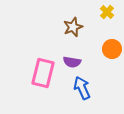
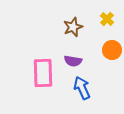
yellow cross: moved 7 px down
orange circle: moved 1 px down
purple semicircle: moved 1 px right, 1 px up
pink rectangle: rotated 16 degrees counterclockwise
